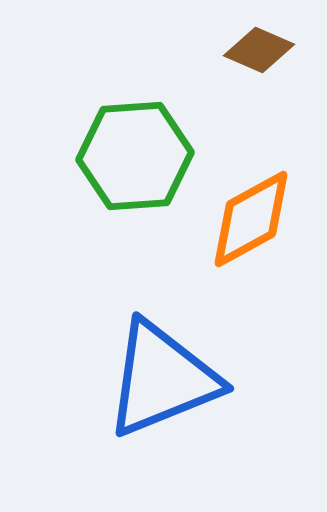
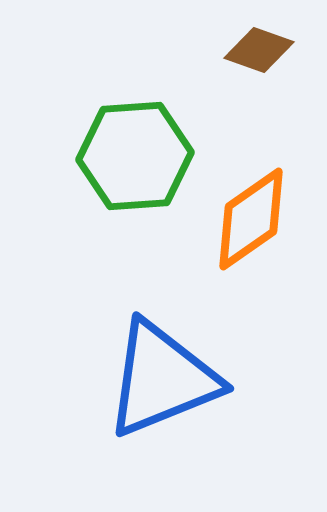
brown diamond: rotated 4 degrees counterclockwise
orange diamond: rotated 6 degrees counterclockwise
